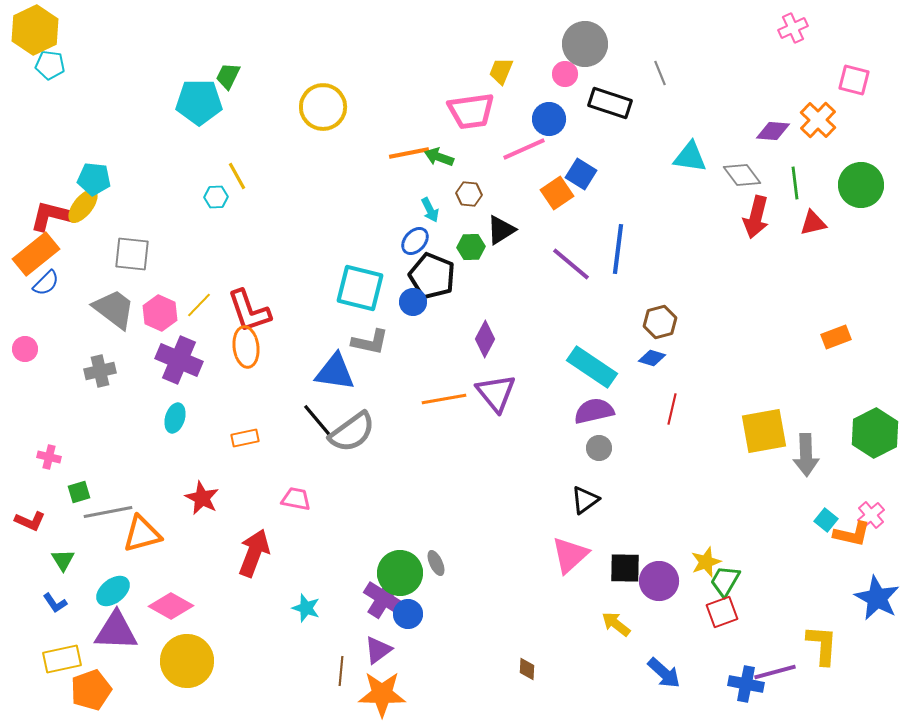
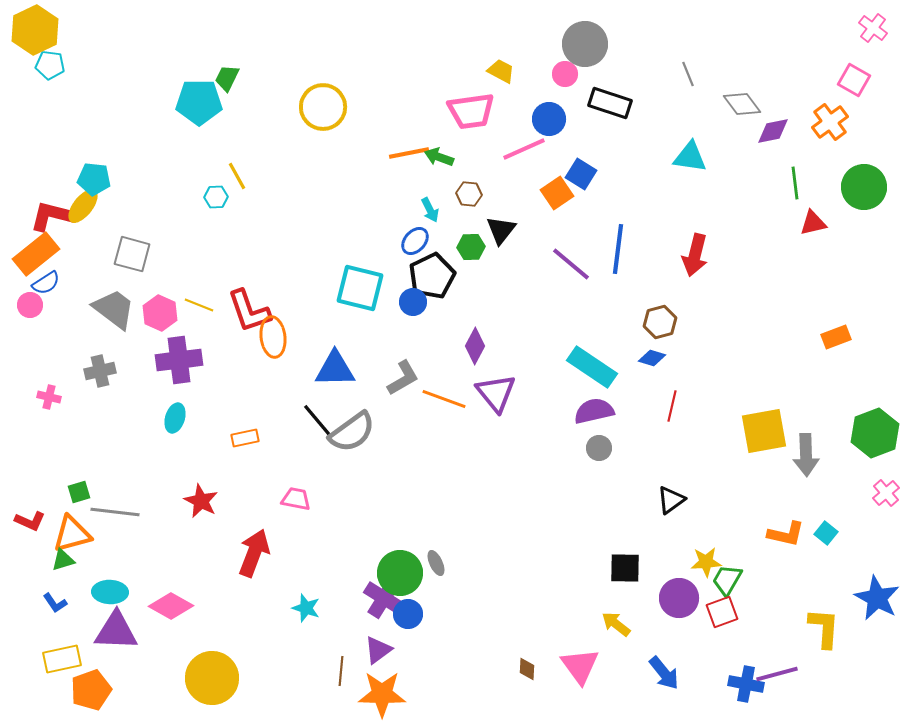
pink cross at (793, 28): moved 80 px right; rotated 28 degrees counterclockwise
yellow trapezoid at (501, 71): rotated 96 degrees clockwise
gray line at (660, 73): moved 28 px right, 1 px down
green trapezoid at (228, 76): moved 1 px left, 2 px down
pink square at (854, 80): rotated 16 degrees clockwise
orange cross at (818, 120): moved 12 px right, 2 px down; rotated 9 degrees clockwise
purple diamond at (773, 131): rotated 16 degrees counterclockwise
gray diamond at (742, 175): moved 71 px up
green circle at (861, 185): moved 3 px right, 2 px down
red arrow at (756, 217): moved 61 px left, 38 px down
black triangle at (501, 230): rotated 20 degrees counterclockwise
gray square at (132, 254): rotated 9 degrees clockwise
black pentagon at (432, 276): rotated 24 degrees clockwise
blue semicircle at (46, 283): rotated 12 degrees clockwise
yellow line at (199, 305): rotated 68 degrees clockwise
purple diamond at (485, 339): moved 10 px left, 7 px down
gray L-shape at (370, 342): moved 33 px right, 36 px down; rotated 42 degrees counterclockwise
orange ellipse at (246, 347): moved 27 px right, 10 px up
pink circle at (25, 349): moved 5 px right, 44 px up
purple cross at (179, 360): rotated 30 degrees counterclockwise
blue triangle at (335, 372): moved 3 px up; rotated 9 degrees counterclockwise
orange line at (444, 399): rotated 30 degrees clockwise
red line at (672, 409): moved 3 px up
green hexagon at (875, 433): rotated 6 degrees clockwise
pink cross at (49, 457): moved 60 px up
red star at (202, 498): moved 1 px left, 3 px down
black triangle at (585, 500): moved 86 px right
gray line at (108, 512): moved 7 px right; rotated 18 degrees clockwise
pink cross at (871, 515): moved 15 px right, 22 px up
cyan square at (826, 520): moved 13 px down
orange triangle at (142, 534): moved 70 px left
orange L-shape at (852, 534): moved 66 px left
pink triangle at (570, 555): moved 10 px right, 111 px down; rotated 24 degrees counterclockwise
green triangle at (63, 560): rotated 45 degrees clockwise
yellow star at (706, 562): rotated 16 degrees clockwise
purple circle at (659, 581): moved 20 px right, 17 px down
green trapezoid at (725, 581): moved 2 px right, 1 px up
cyan ellipse at (113, 591): moved 3 px left, 1 px down; rotated 40 degrees clockwise
yellow L-shape at (822, 645): moved 2 px right, 17 px up
yellow circle at (187, 661): moved 25 px right, 17 px down
purple line at (775, 672): moved 2 px right, 2 px down
blue arrow at (664, 673): rotated 9 degrees clockwise
